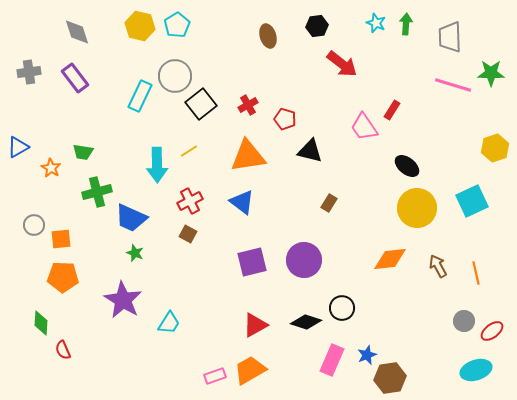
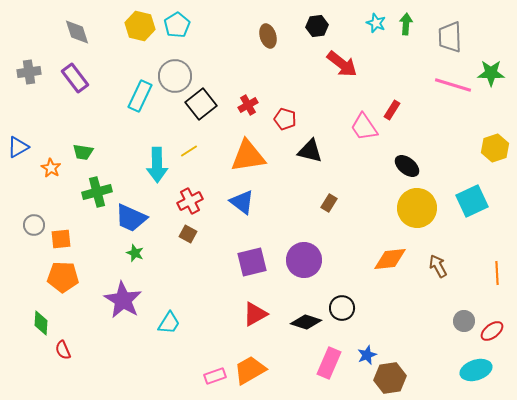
orange line at (476, 273): moved 21 px right; rotated 10 degrees clockwise
red triangle at (255, 325): moved 11 px up
pink rectangle at (332, 360): moved 3 px left, 3 px down
